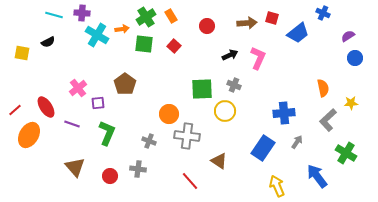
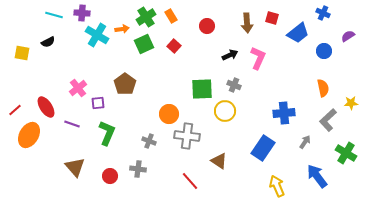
brown arrow at (247, 23): rotated 90 degrees clockwise
green square at (144, 44): rotated 30 degrees counterclockwise
blue circle at (355, 58): moved 31 px left, 7 px up
gray arrow at (297, 142): moved 8 px right
